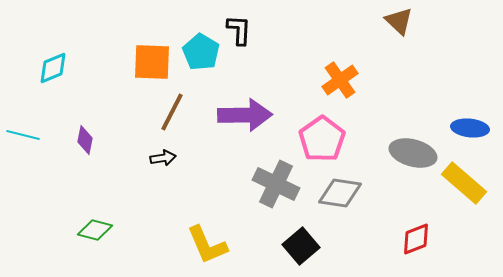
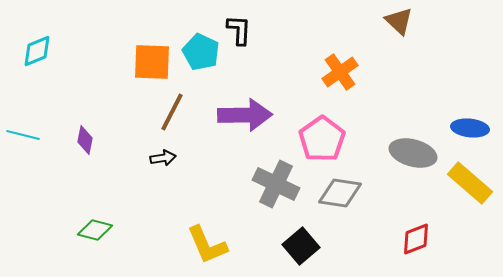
cyan pentagon: rotated 6 degrees counterclockwise
cyan diamond: moved 16 px left, 17 px up
orange cross: moved 8 px up
yellow rectangle: moved 6 px right
